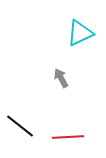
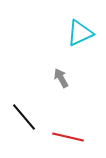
black line: moved 4 px right, 9 px up; rotated 12 degrees clockwise
red line: rotated 16 degrees clockwise
